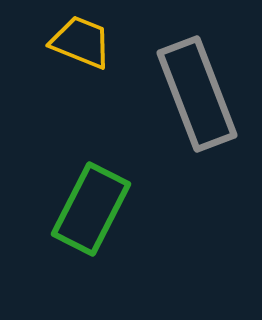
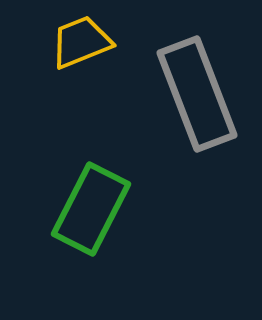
yellow trapezoid: rotated 44 degrees counterclockwise
